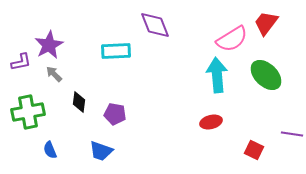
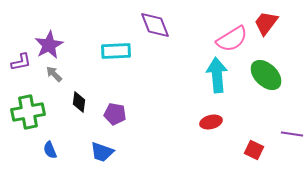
blue trapezoid: moved 1 px right, 1 px down
